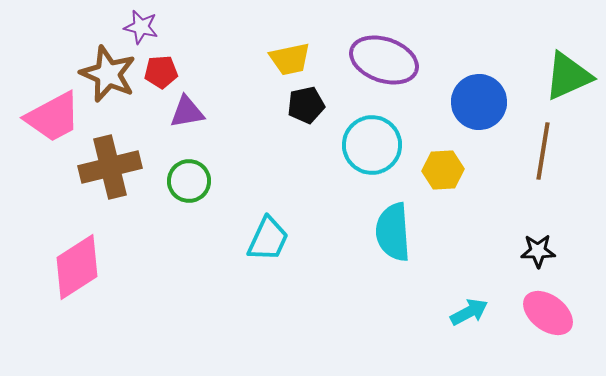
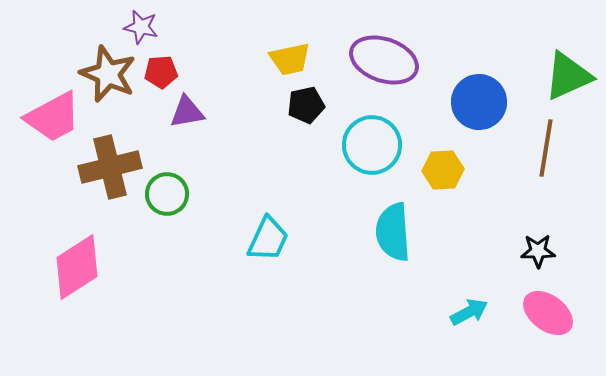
brown line: moved 3 px right, 3 px up
green circle: moved 22 px left, 13 px down
